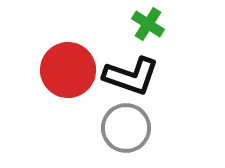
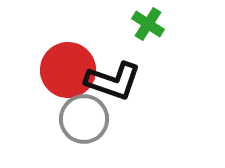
black L-shape: moved 18 px left, 5 px down
gray circle: moved 42 px left, 9 px up
